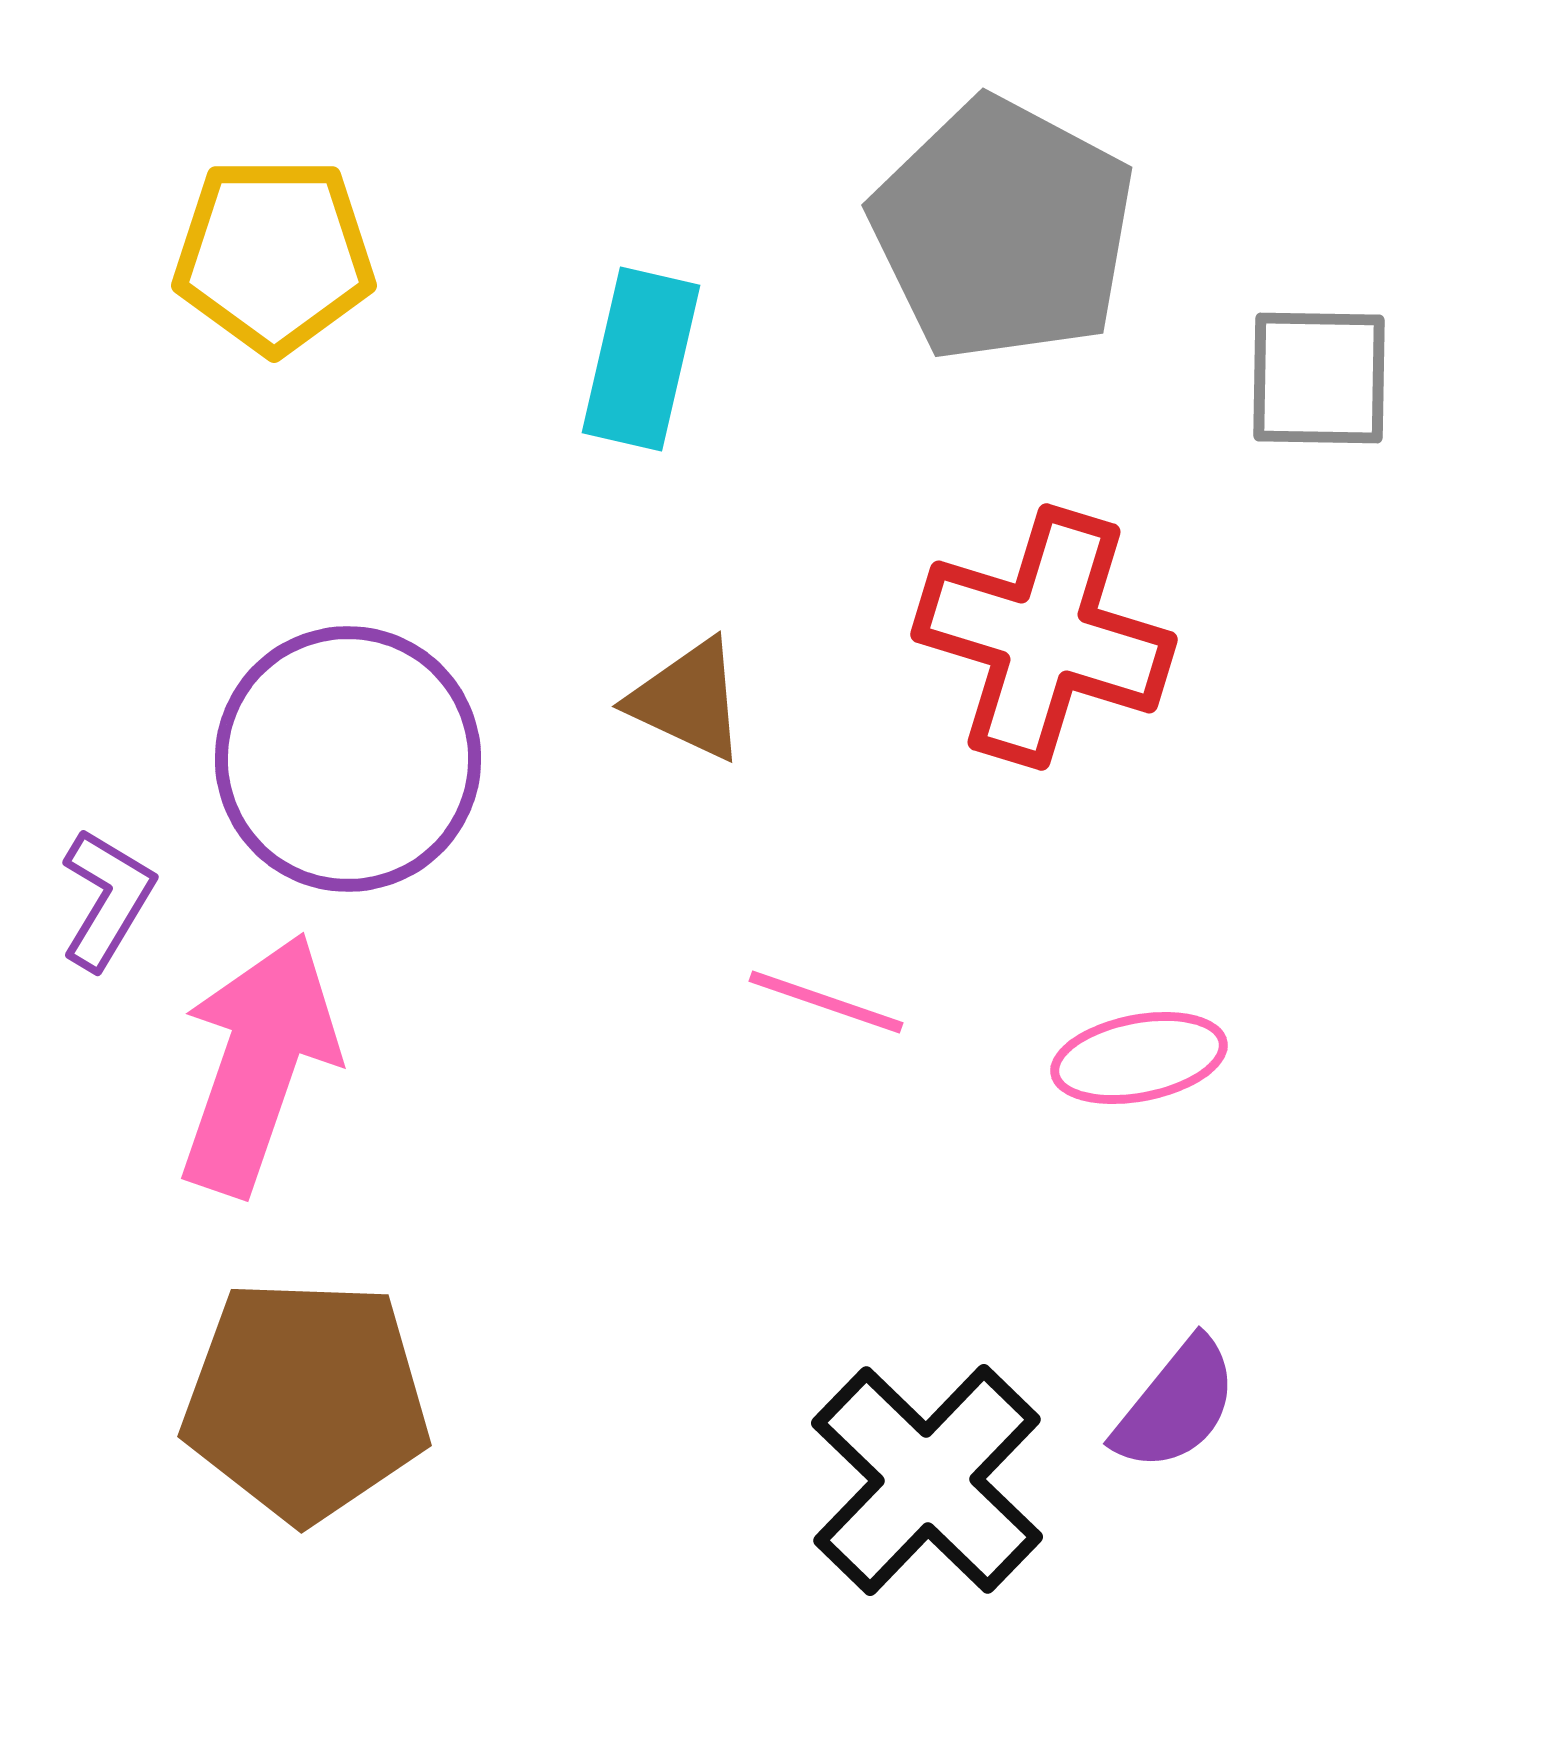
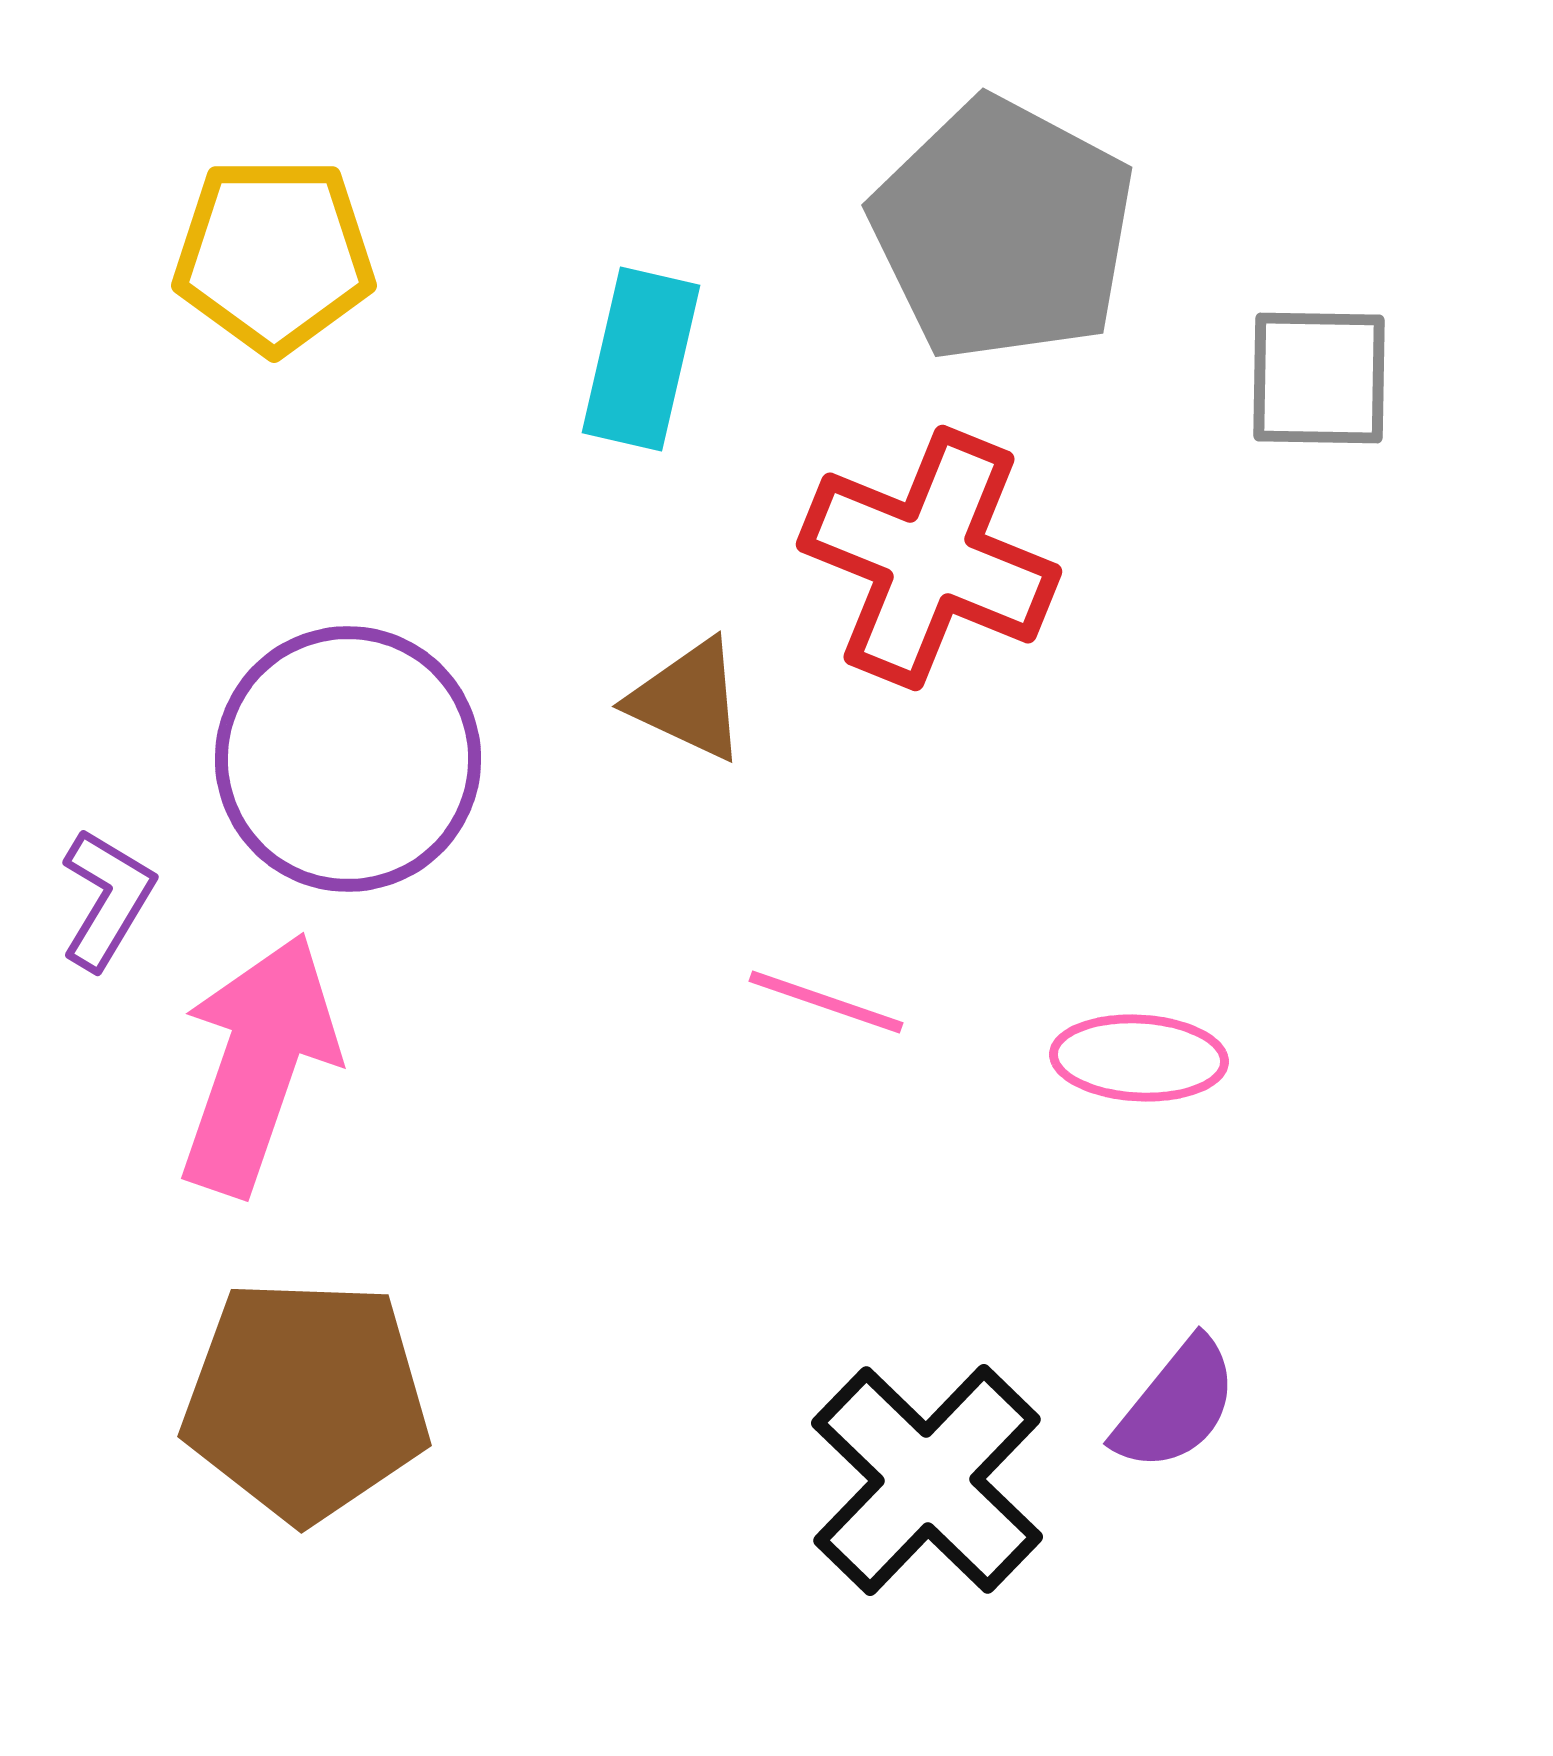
red cross: moved 115 px left, 79 px up; rotated 5 degrees clockwise
pink ellipse: rotated 14 degrees clockwise
